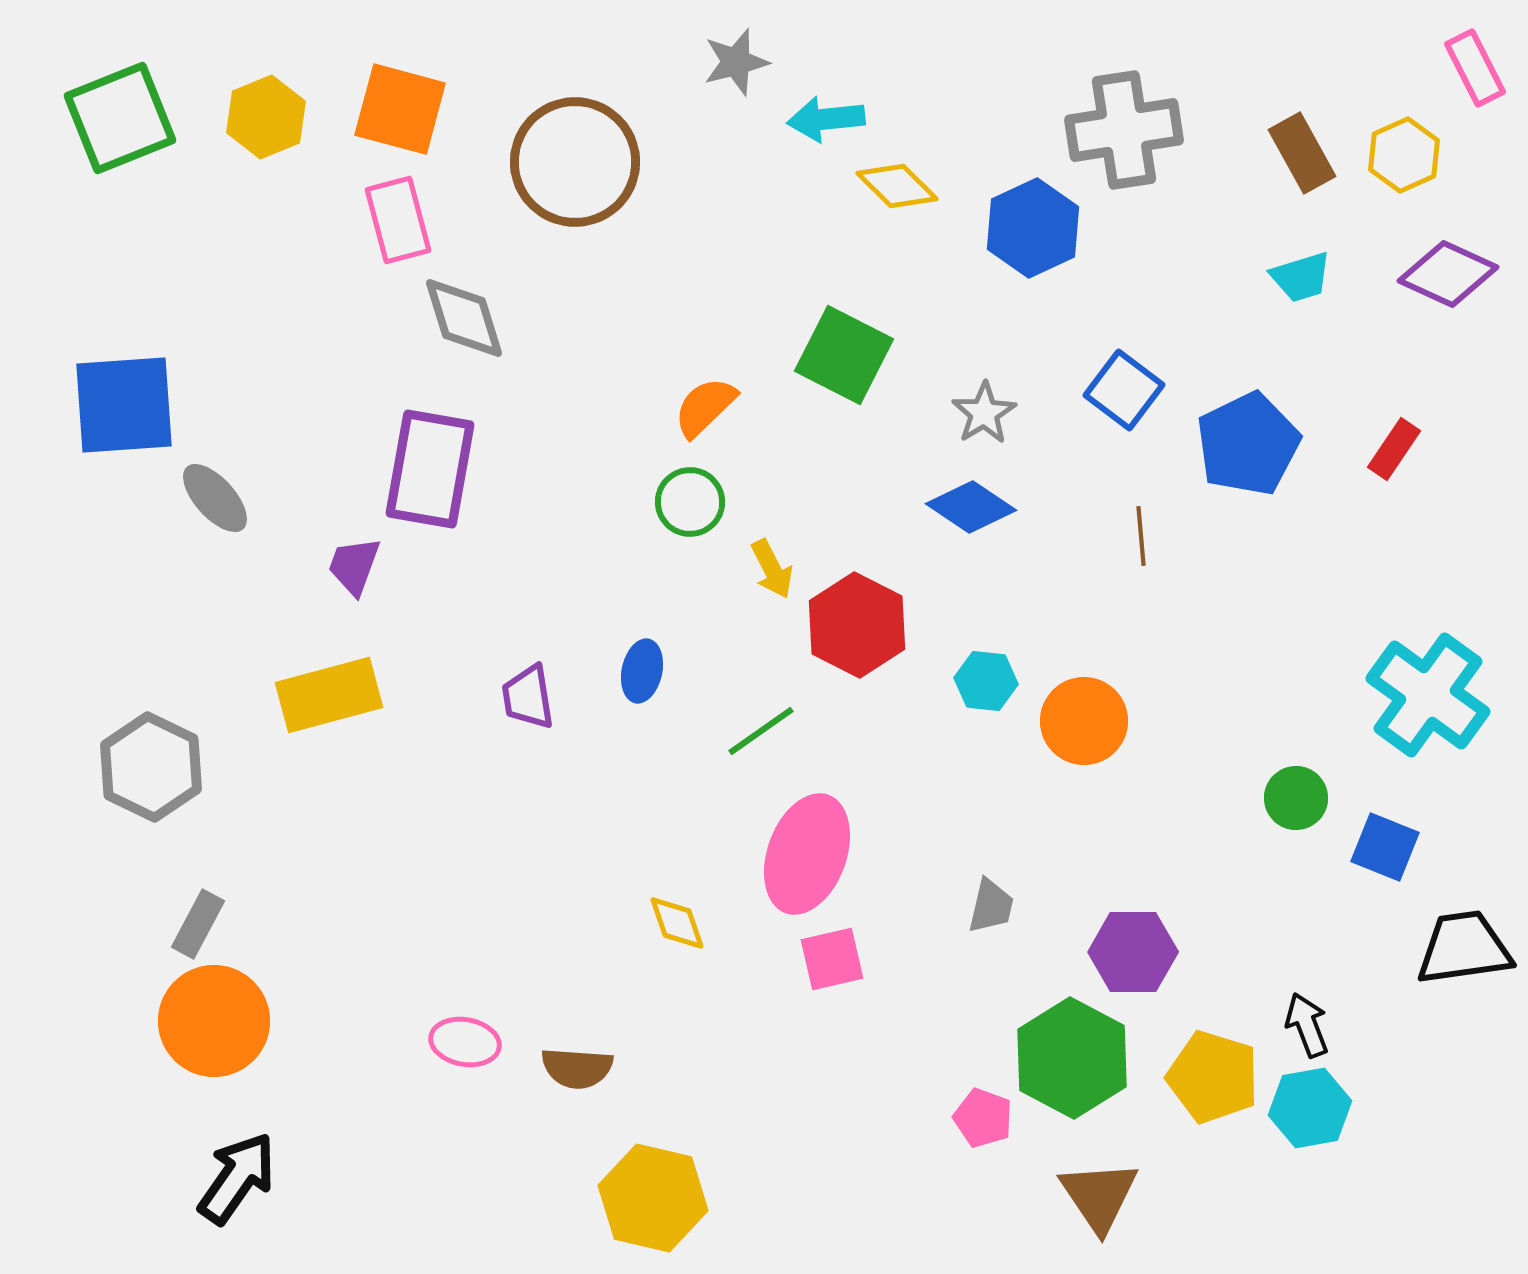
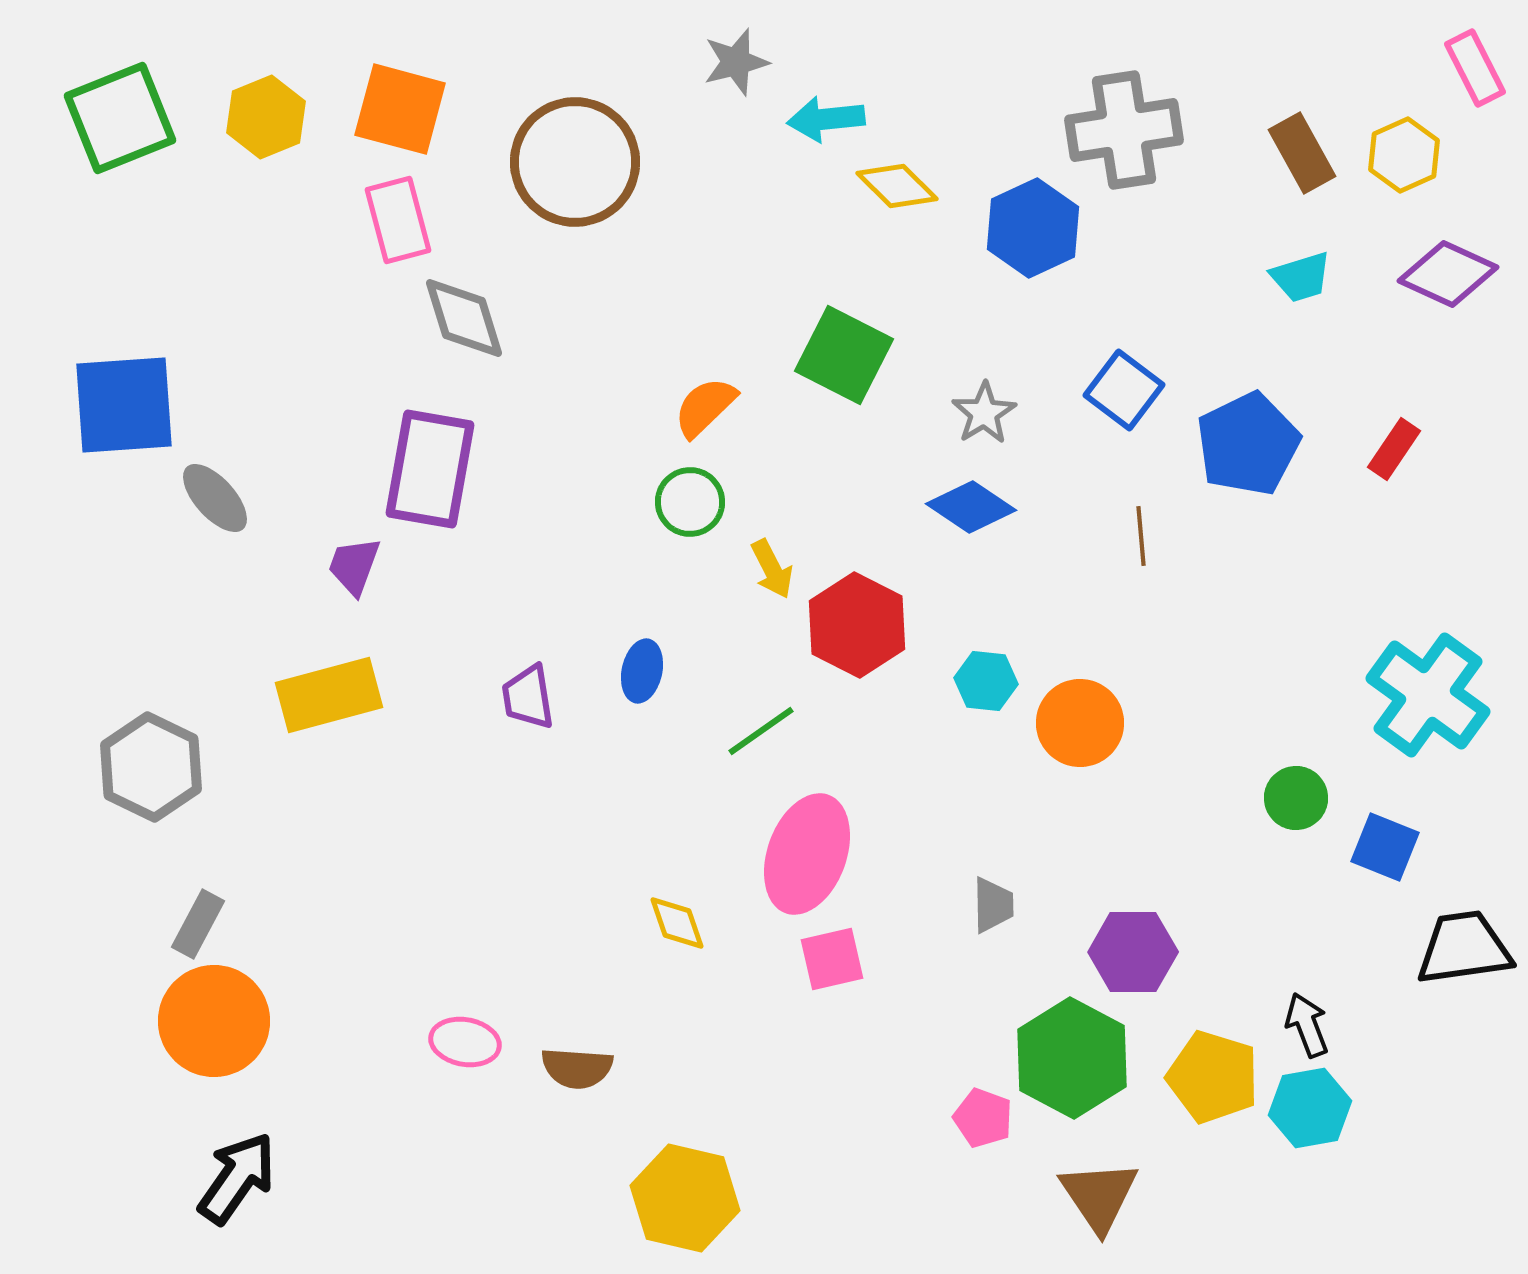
orange circle at (1084, 721): moved 4 px left, 2 px down
gray trapezoid at (991, 906): moved 2 px right, 1 px up; rotated 14 degrees counterclockwise
yellow hexagon at (653, 1198): moved 32 px right
